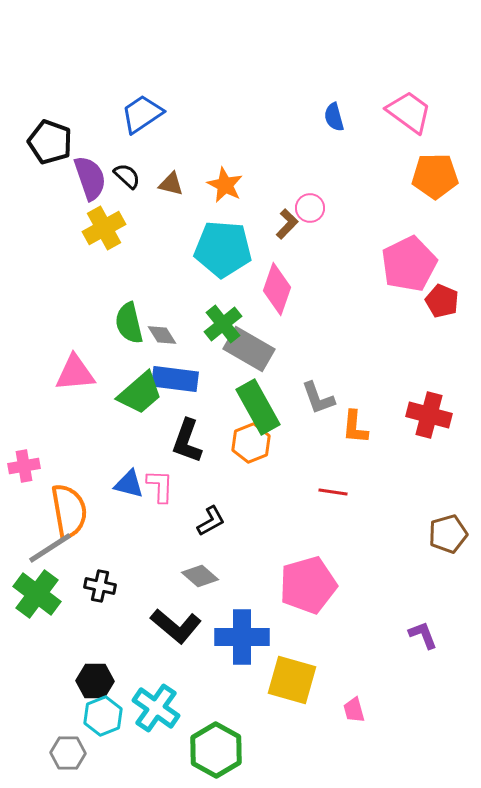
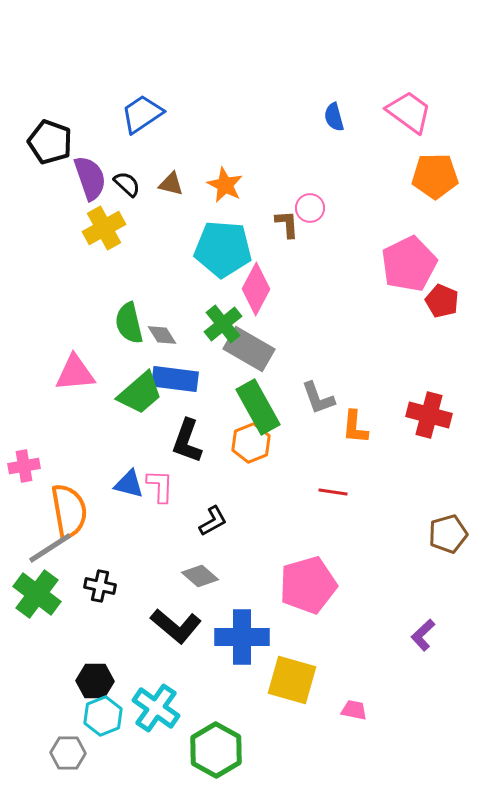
black semicircle at (127, 176): moved 8 px down
brown L-shape at (287, 224): rotated 48 degrees counterclockwise
pink diamond at (277, 289): moved 21 px left; rotated 9 degrees clockwise
black L-shape at (211, 521): moved 2 px right
purple L-shape at (423, 635): rotated 112 degrees counterclockwise
pink trapezoid at (354, 710): rotated 116 degrees clockwise
